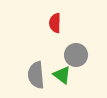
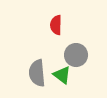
red semicircle: moved 1 px right, 2 px down
gray semicircle: moved 1 px right, 2 px up
